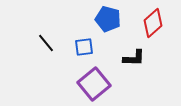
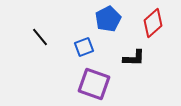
blue pentagon: rotated 30 degrees clockwise
black line: moved 6 px left, 6 px up
blue square: rotated 12 degrees counterclockwise
purple square: rotated 32 degrees counterclockwise
